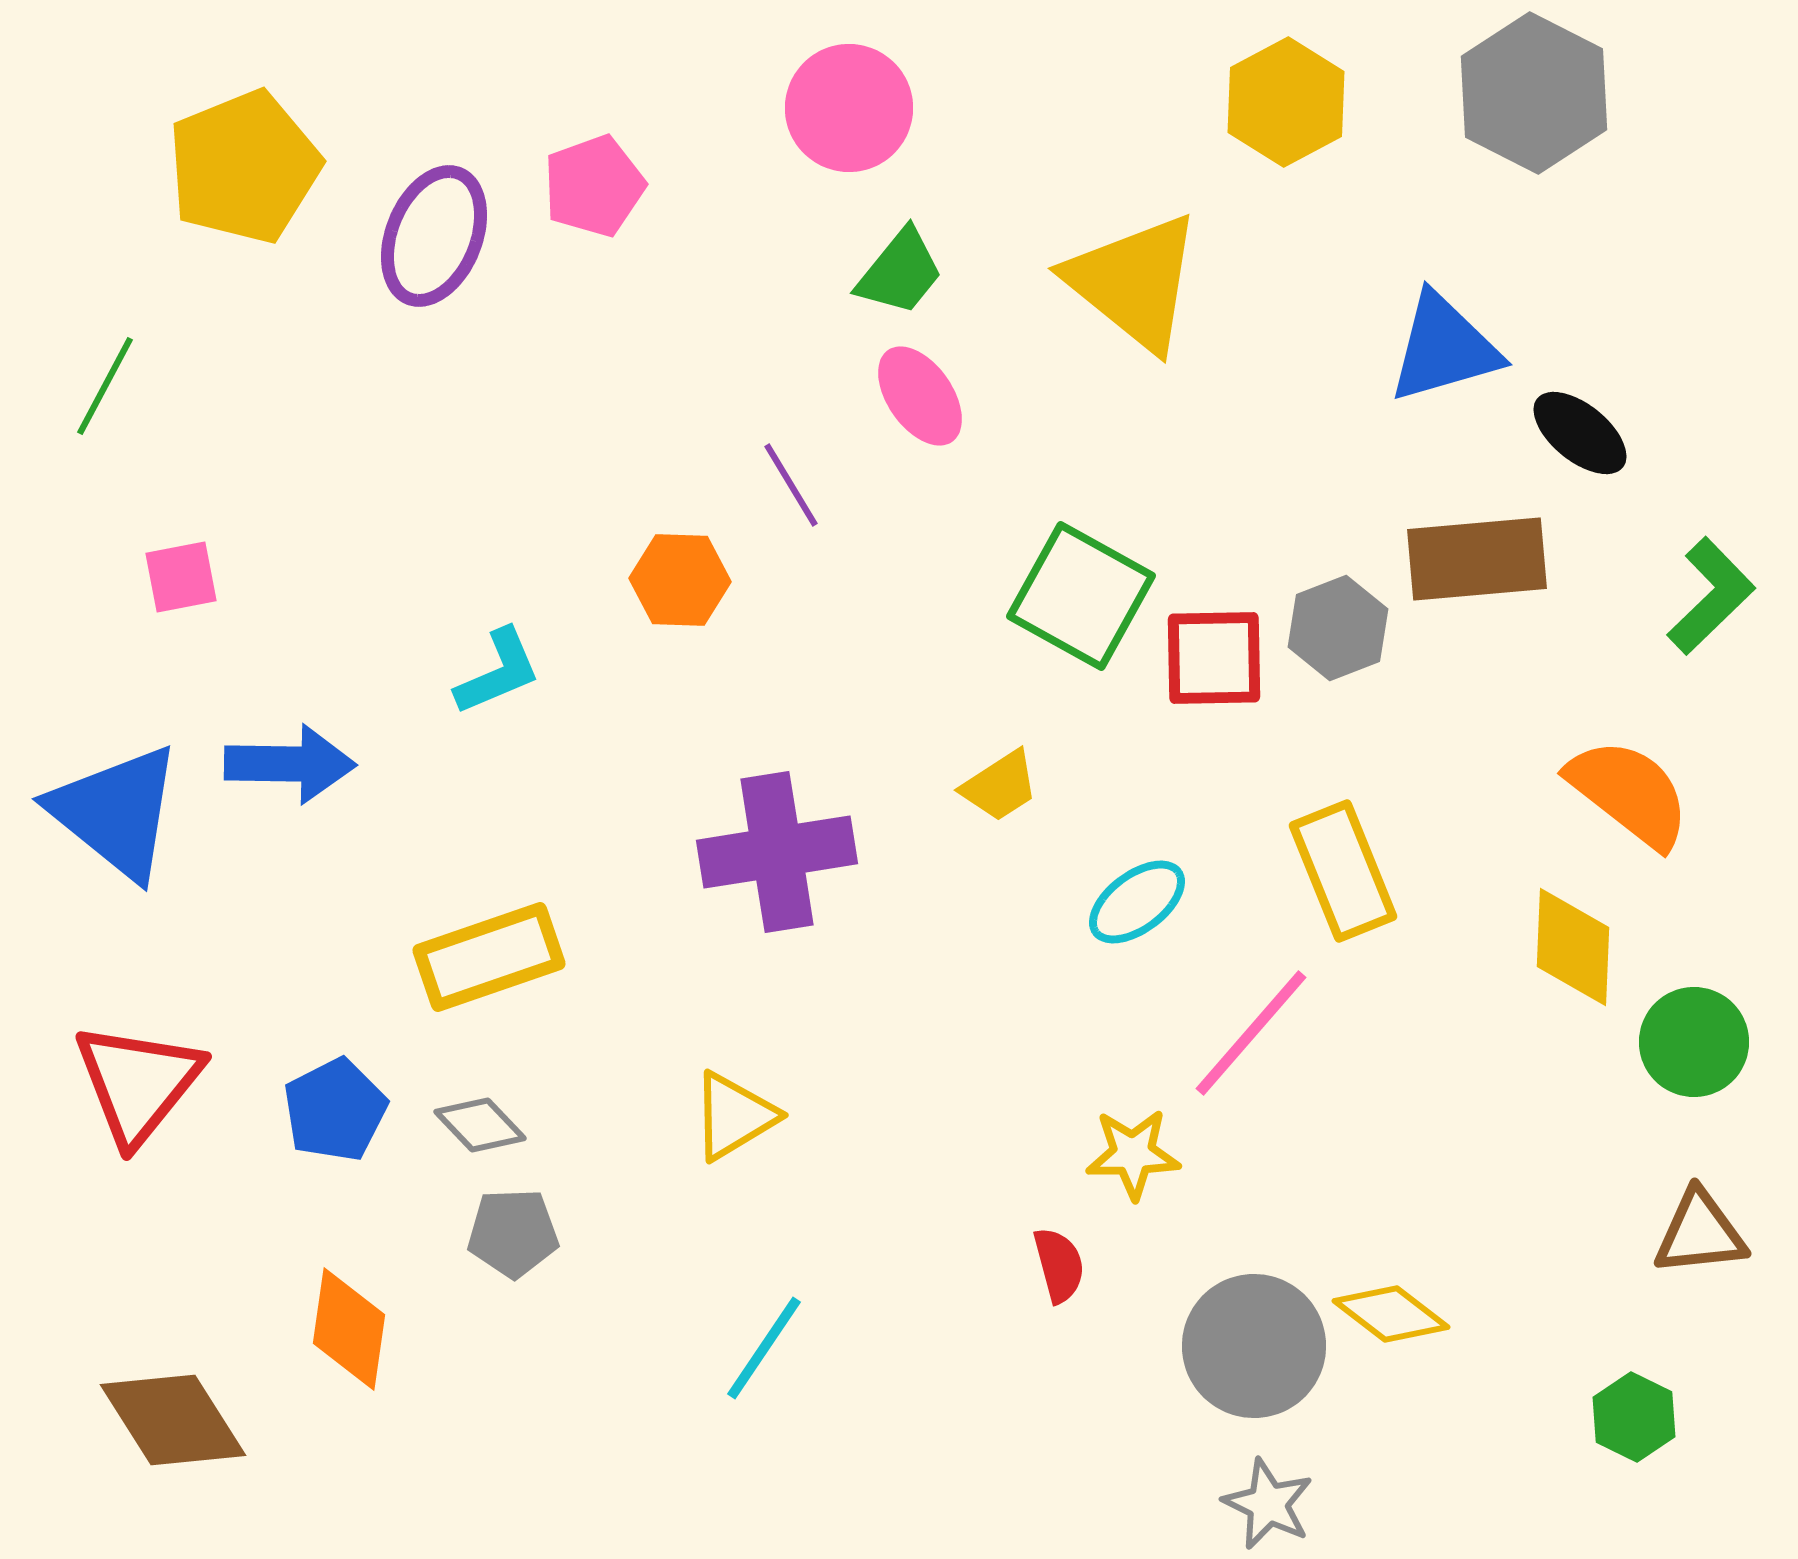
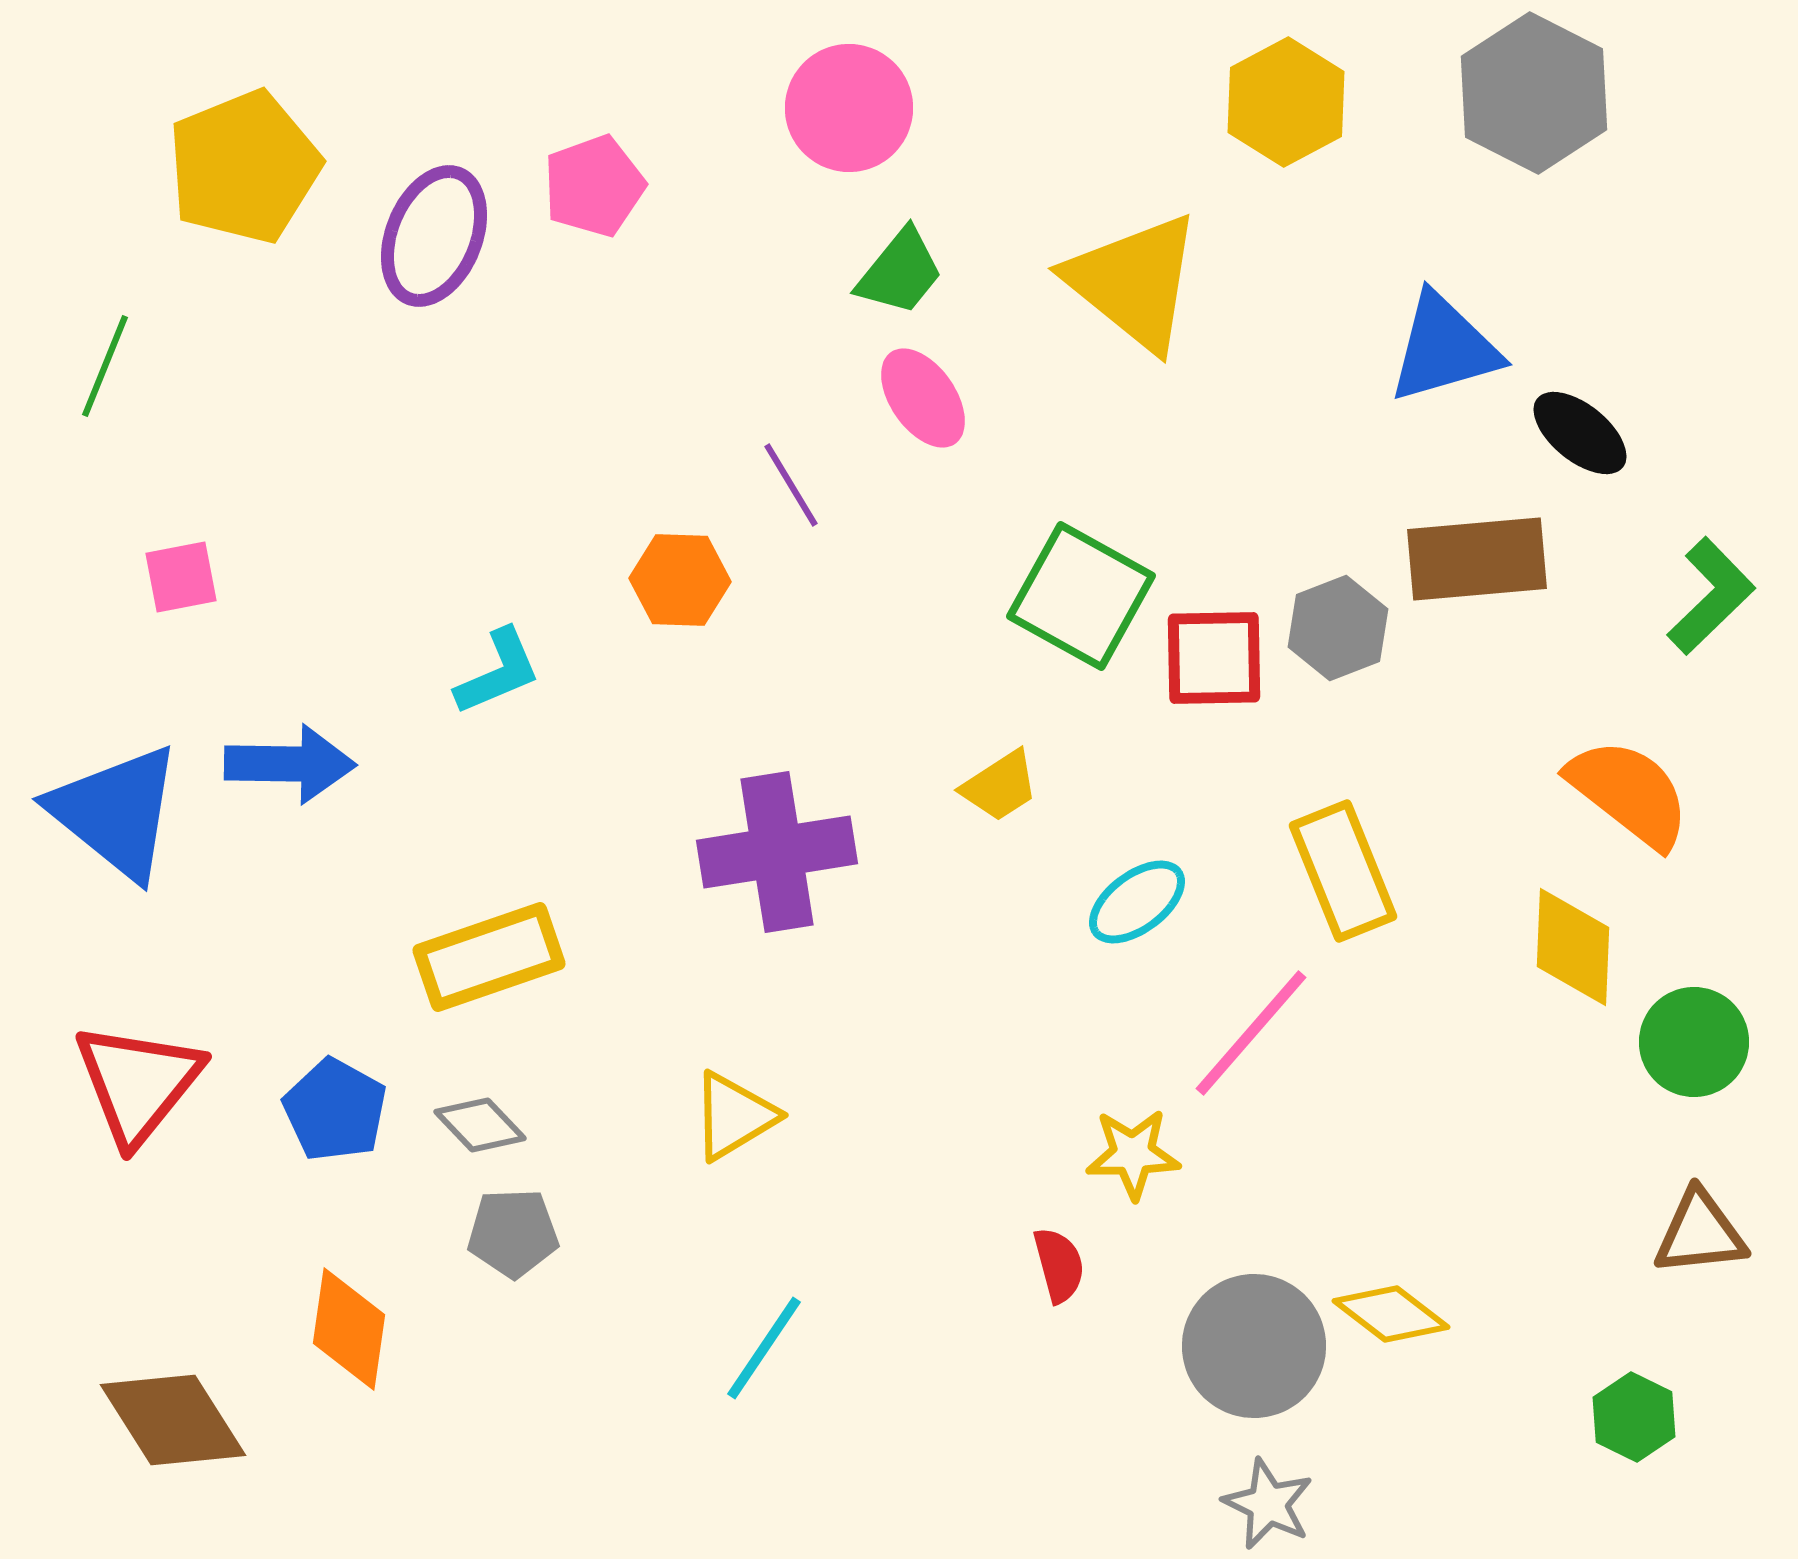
green line at (105, 386): moved 20 px up; rotated 6 degrees counterclockwise
pink ellipse at (920, 396): moved 3 px right, 2 px down
blue pentagon at (335, 1110): rotated 16 degrees counterclockwise
